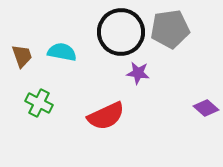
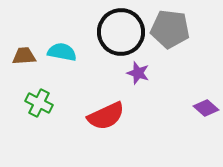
gray pentagon: rotated 15 degrees clockwise
brown trapezoid: moved 2 px right; rotated 75 degrees counterclockwise
purple star: rotated 10 degrees clockwise
